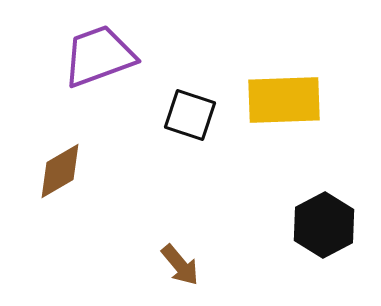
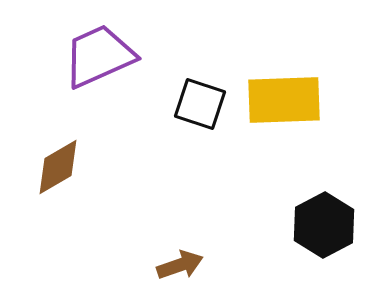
purple trapezoid: rotated 4 degrees counterclockwise
black square: moved 10 px right, 11 px up
brown diamond: moved 2 px left, 4 px up
brown arrow: rotated 69 degrees counterclockwise
